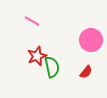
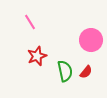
pink line: moved 2 px left, 1 px down; rotated 28 degrees clockwise
green semicircle: moved 13 px right, 4 px down
